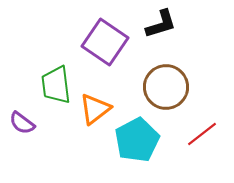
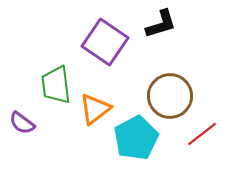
brown circle: moved 4 px right, 9 px down
cyan pentagon: moved 1 px left, 2 px up
